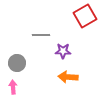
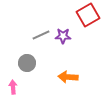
red square: moved 3 px right, 1 px up
gray line: rotated 24 degrees counterclockwise
purple star: moved 15 px up
gray circle: moved 10 px right
